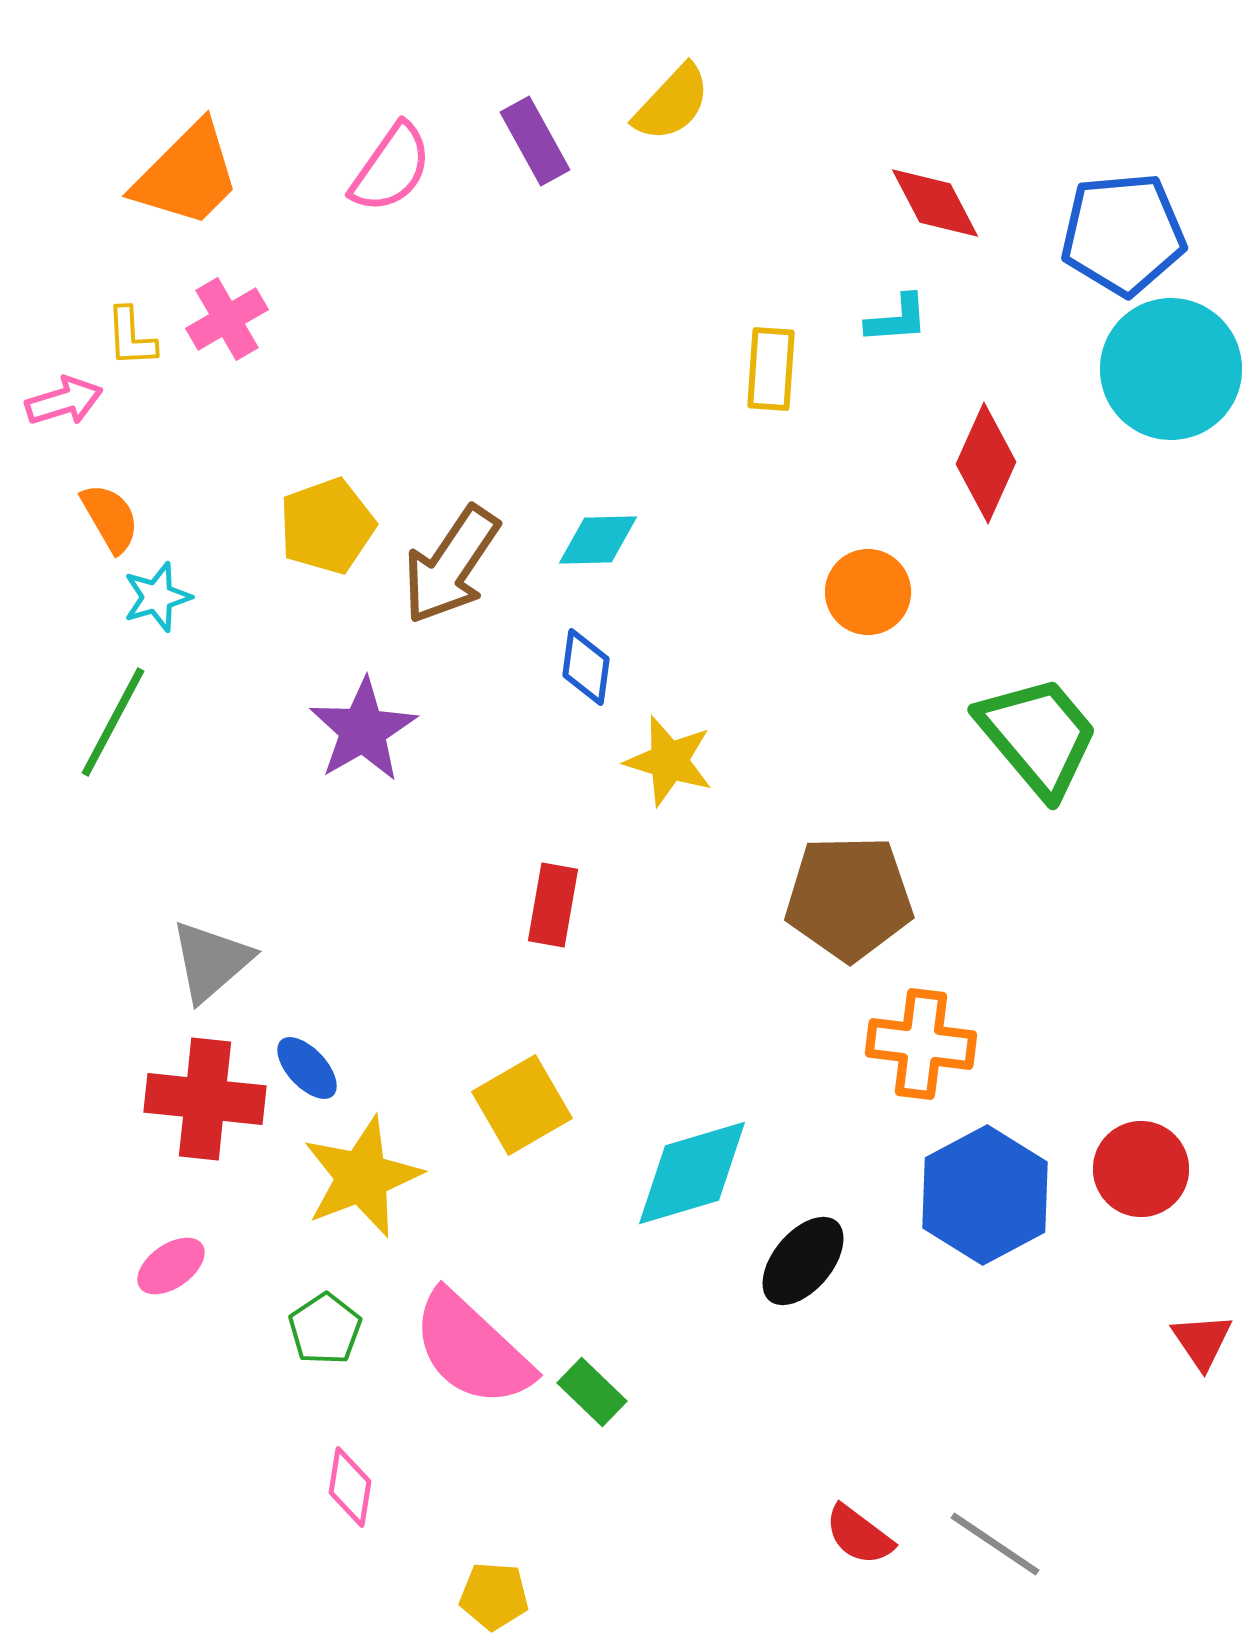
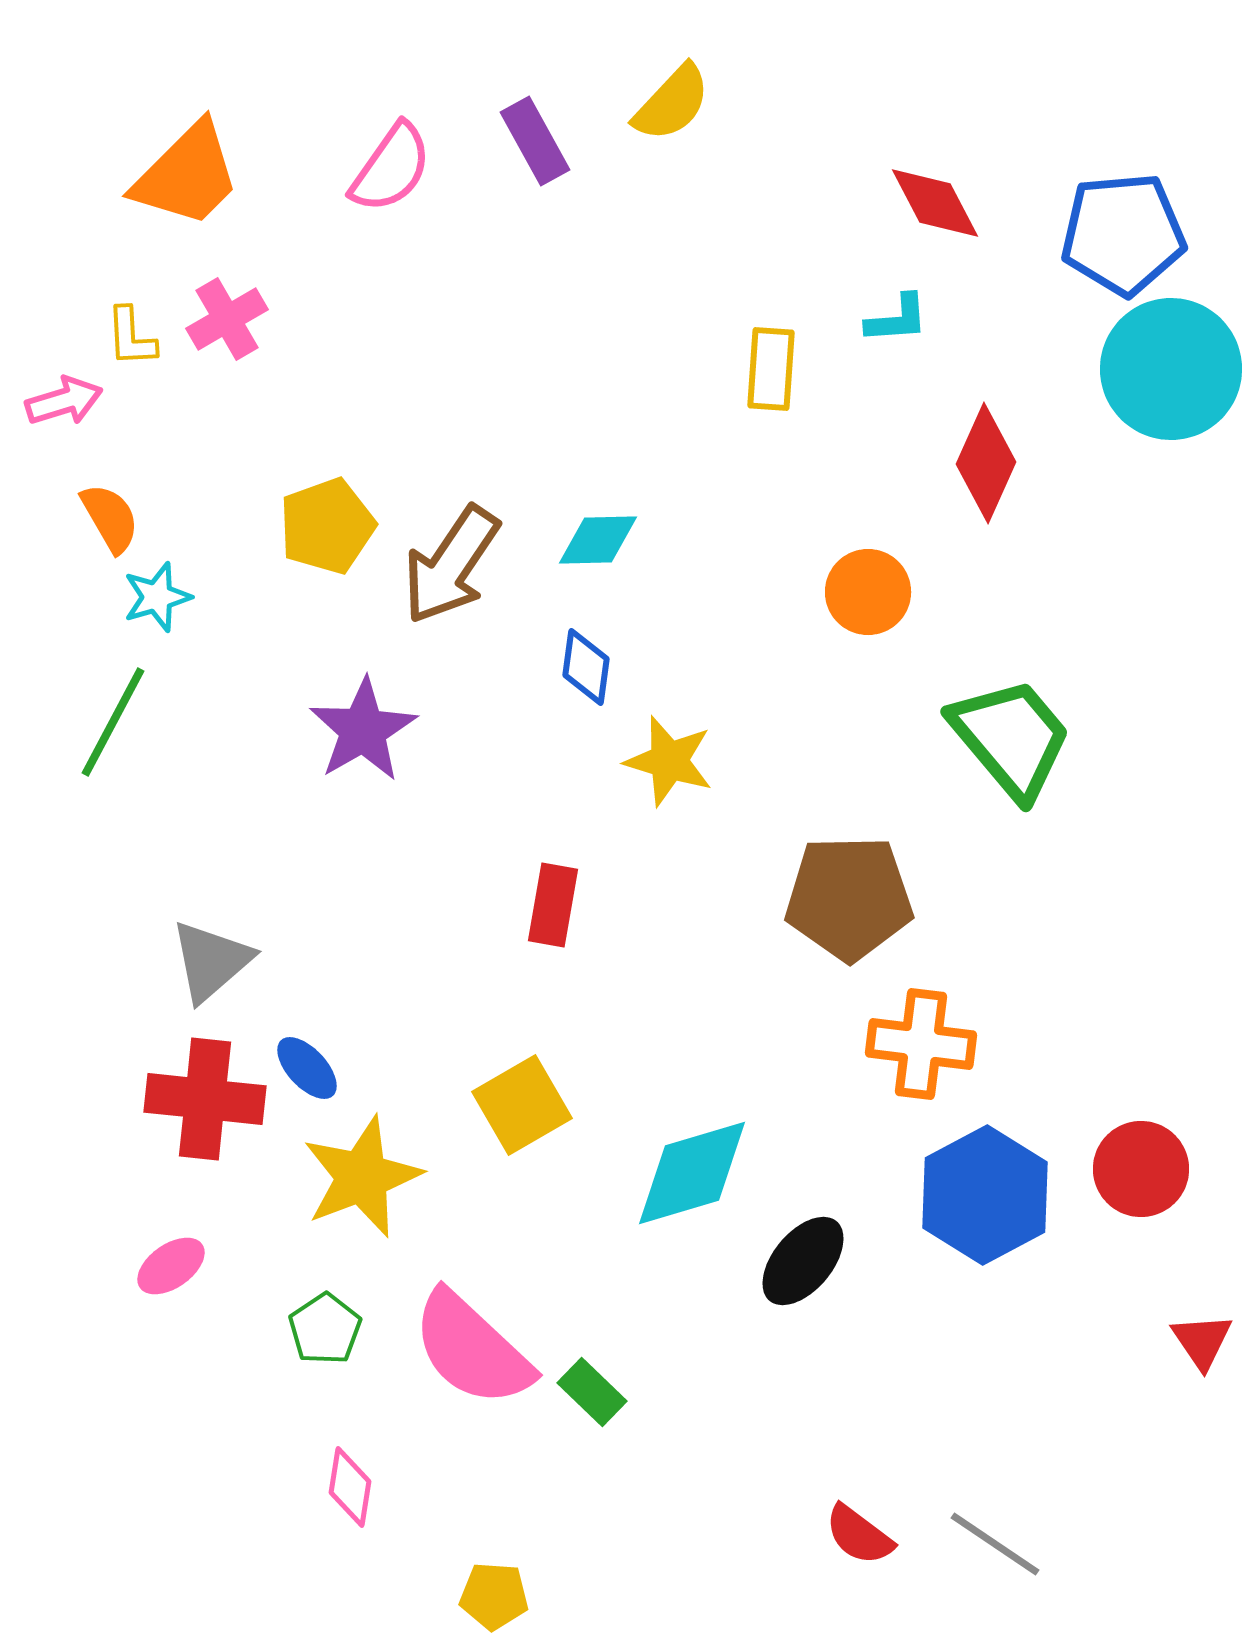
green trapezoid at (1038, 736): moved 27 px left, 2 px down
